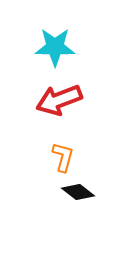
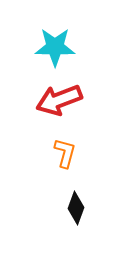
orange L-shape: moved 2 px right, 4 px up
black diamond: moved 2 px left, 16 px down; rotated 72 degrees clockwise
